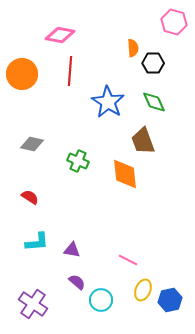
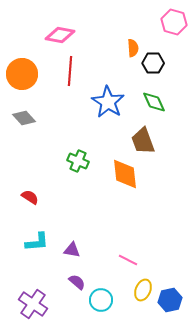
gray diamond: moved 8 px left, 26 px up; rotated 35 degrees clockwise
